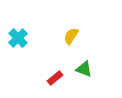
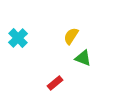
green triangle: moved 1 px left, 11 px up
red rectangle: moved 5 px down
